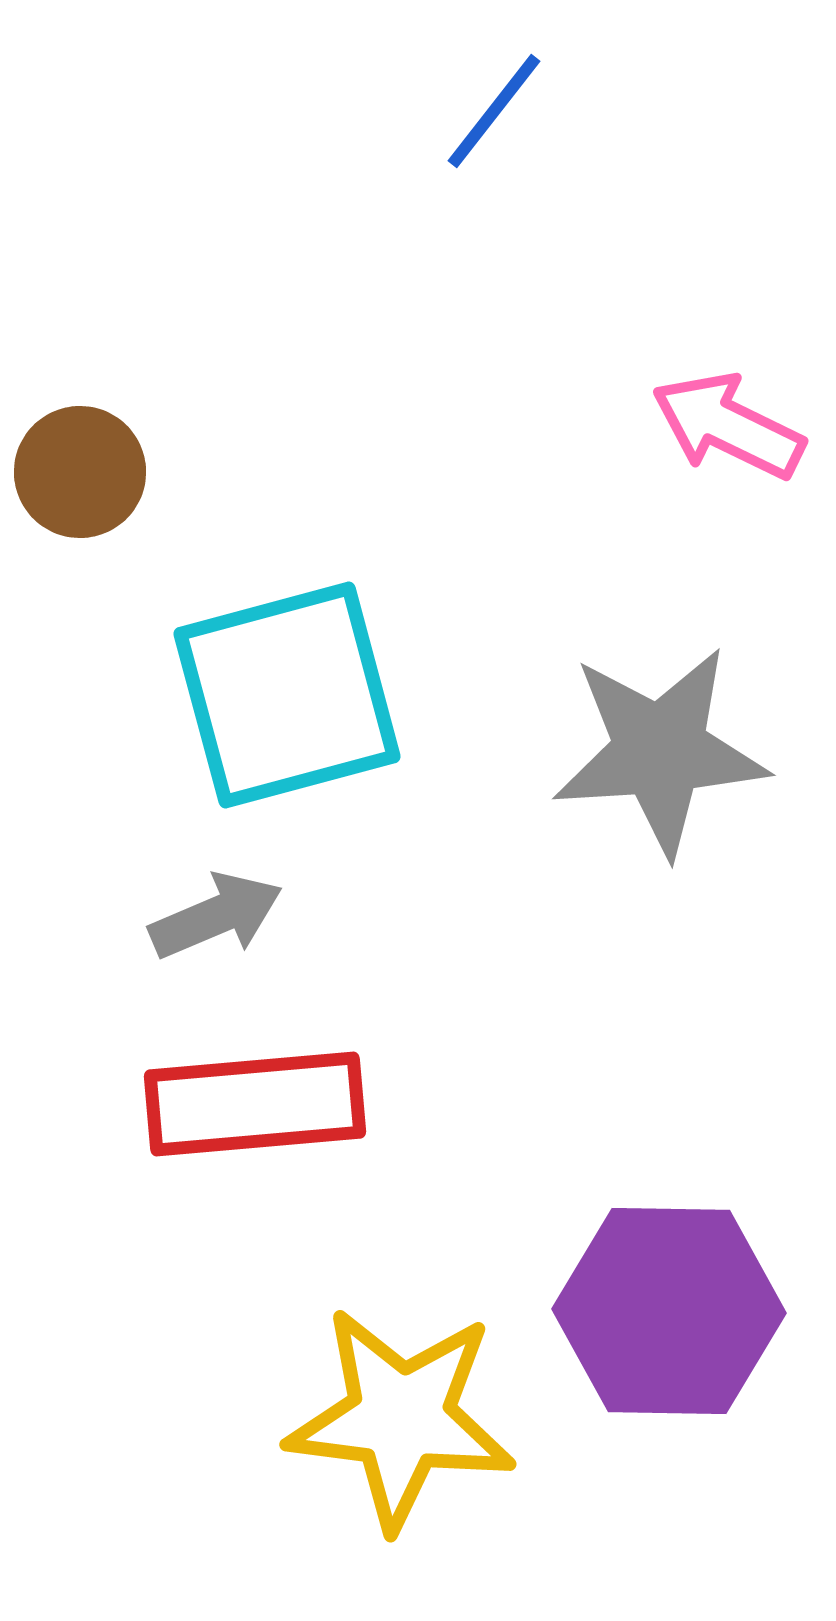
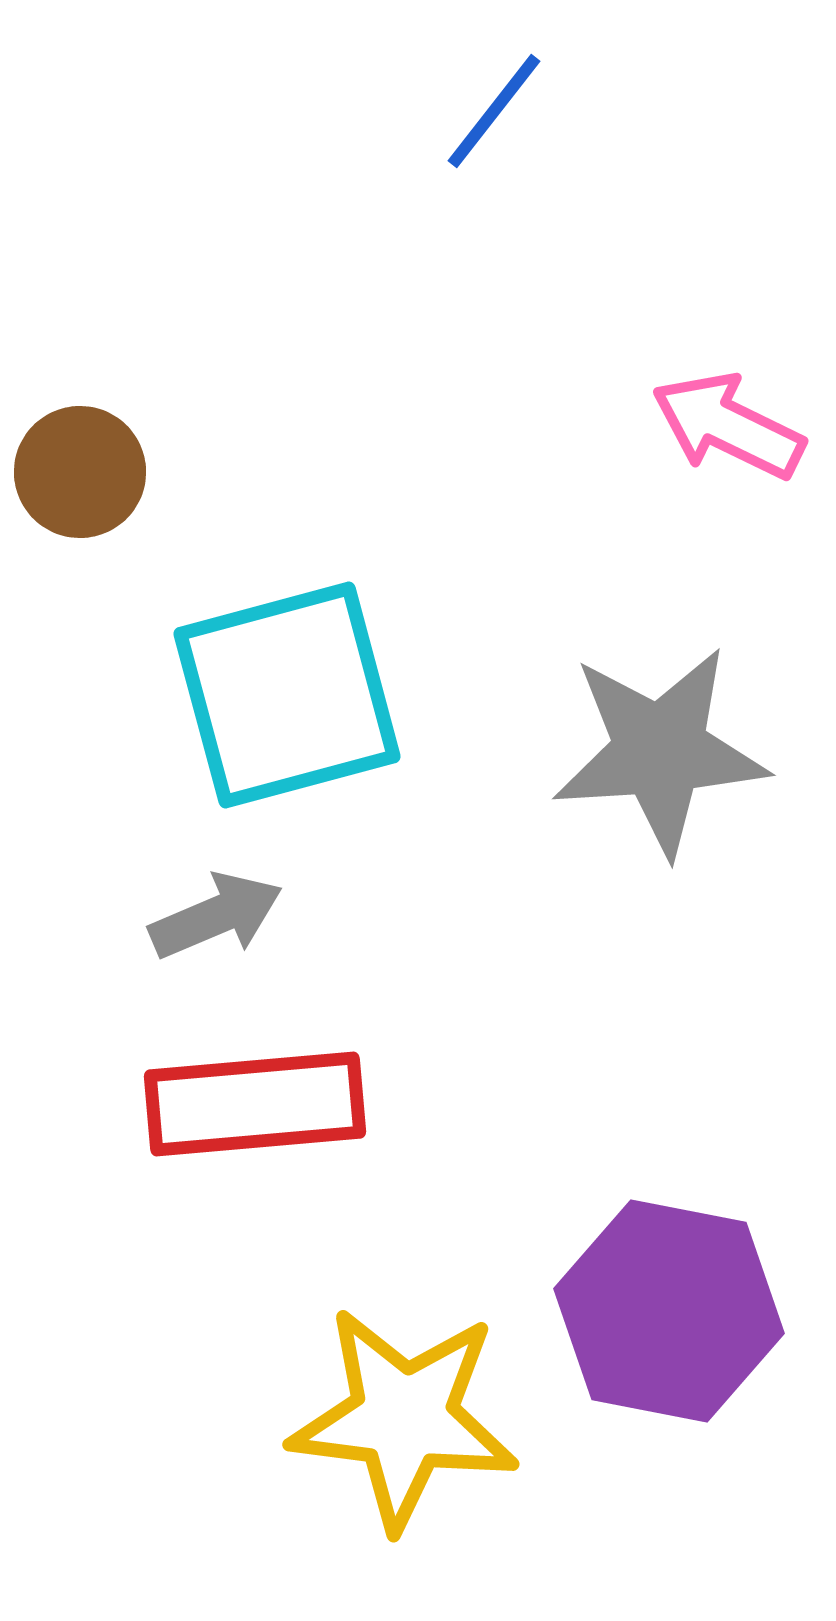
purple hexagon: rotated 10 degrees clockwise
yellow star: moved 3 px right
